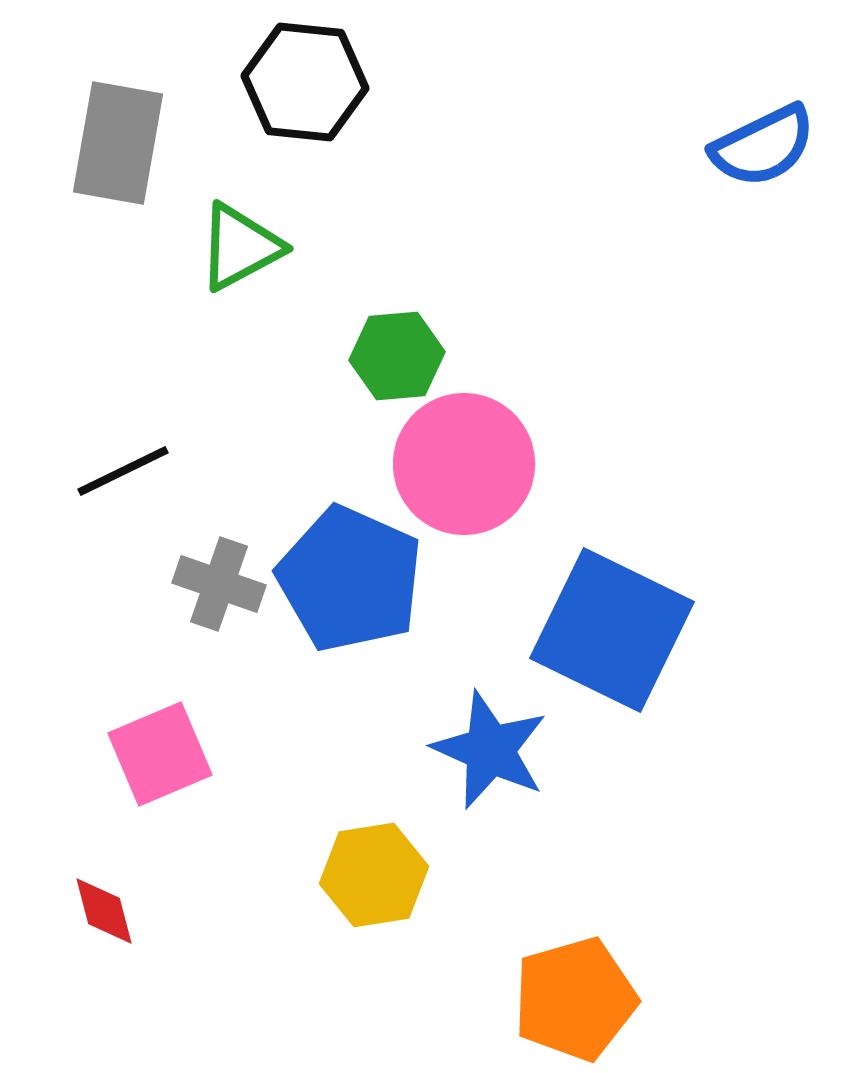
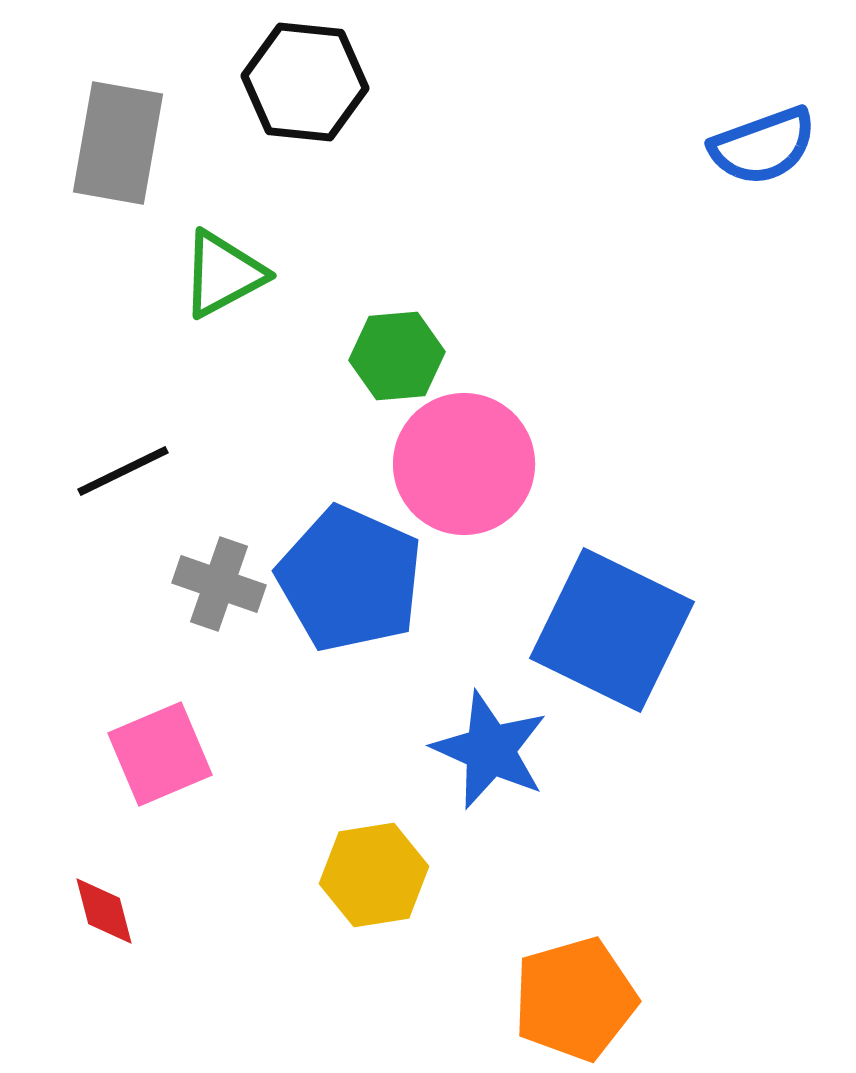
blue semicircle: rotated 6 degrees clockwise
green triangle: moved 17 px left, 27 px down
